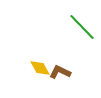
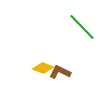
yellow diamond: moved 3 px right; rotated 40 degrees counterclockwise
